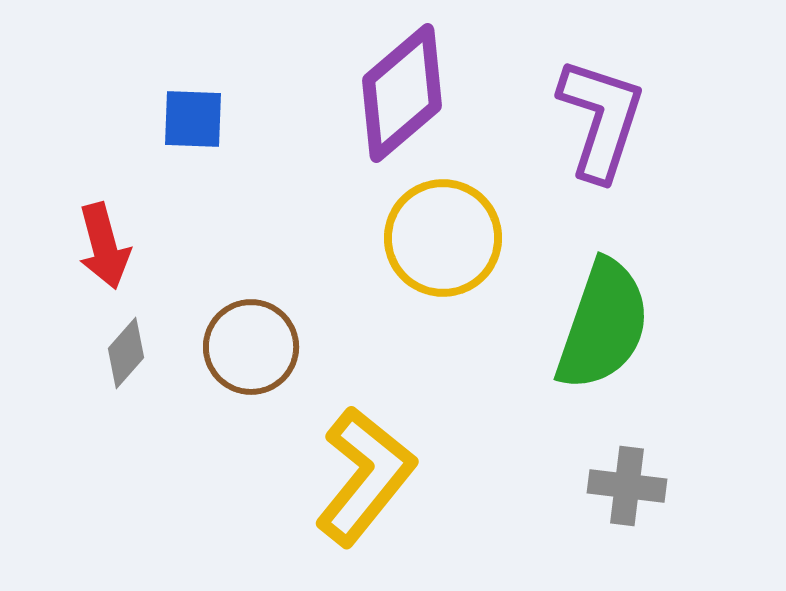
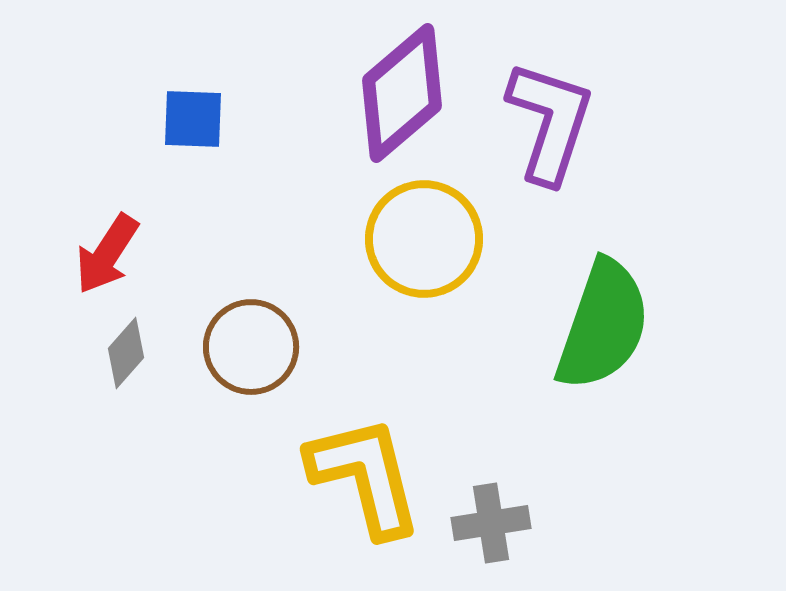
purple L-shape: moved 51 px left, 3 px down
yellow circle: moved 19 px left, 1 px down
red arrow: moved 3 px right, 8 px down; rotated 48 degrees clockwise
yellow L-shape: rotated 53 degrees counterclockwise
gray cross: moved 136 px left, 37 px down; rotated 16 degrees counterclockwise
